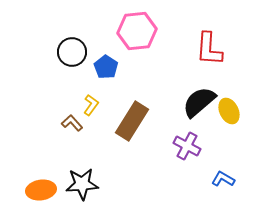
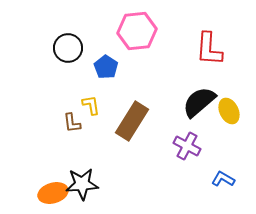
black circle: moved 4 px left, 4 px up
yellow L-shape: rotated 45 degrees counterclockwise
brown L-shape: rotated 145 degrees counterclockwise
orange ellipse: moved 12 px right, 3 px down; rotated 8 degrees counterclockwise
